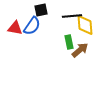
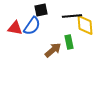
brown arrow: moved 27 px left
